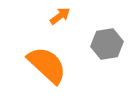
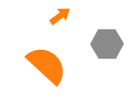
gray hexagon: rotated 8 degrees clockwise
